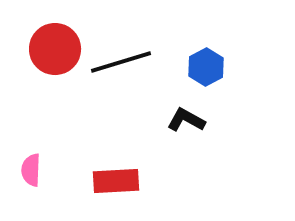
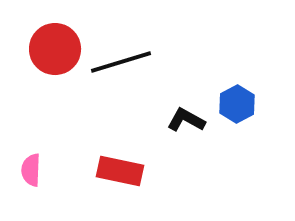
blue hexagon: moved 31 px right, 37 px down
red rectangle: moved 4 px right, 10 px up; rotated 15 degrees clockwise
